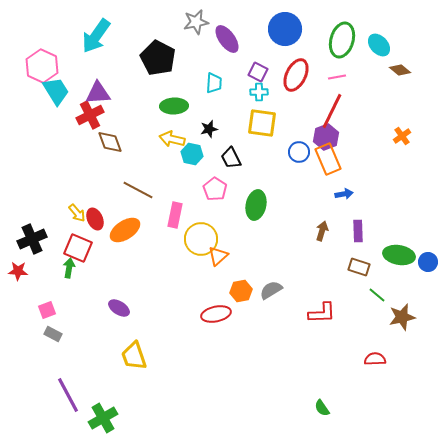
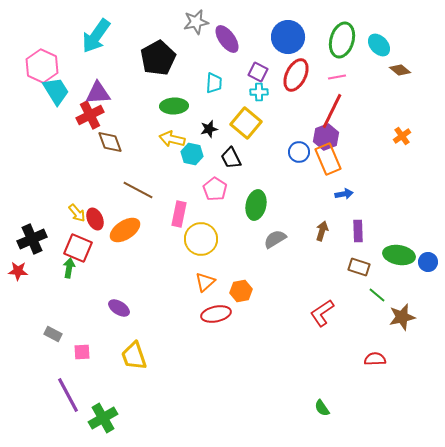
blue circle at (285, 29): moved 3 px right, 8 px down
black pentagon at (158, 58): rotated 16 degrees clockwise
yellow square at (262, 123): moved 16 px left; rotated 32 degrees clockwise
pink rectangle at (175, 215): moved 4 px right, 1 px up
orange triangle at (218, 256): moved 13 px left, 26 px down
gray semicircle at (271, 290): moved 4 px right, 51 px up
pink square at (47, 310): moved 35 px right, 42 px down; rotated 18 degrees clockwise
red L-shape at (322, 313): rotated 148 degrees clockwise
